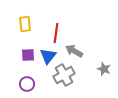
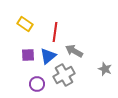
yellow rectangle: rotated 49 degrees counterclockwise
red line: moved 1 px left, 1 px up
blue triangle: rotated 12 degrees clockwise
gray star: moved 1 px right
purple circle: moved 10 px right
